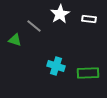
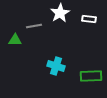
white star: moved 1 px up
gray line: rotated 49 degrees counterclockwise
green triangle: rotated 16 degrees counterclockwise
green rectangle: moved 3 px right, 3 px down
